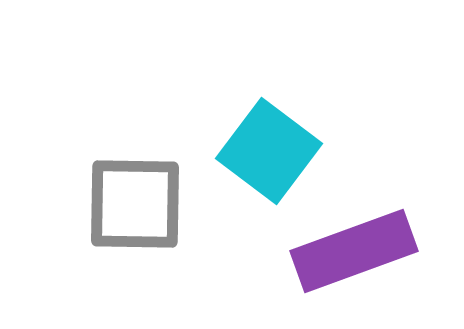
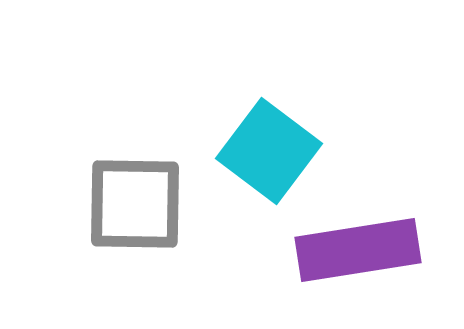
purple rectangle: moved 4 px right, 1 px up; rotated 11 degrees clockwise
